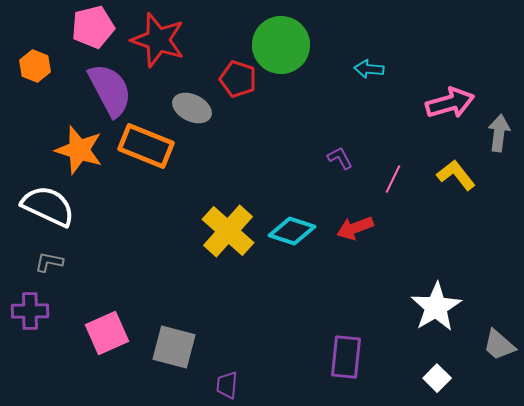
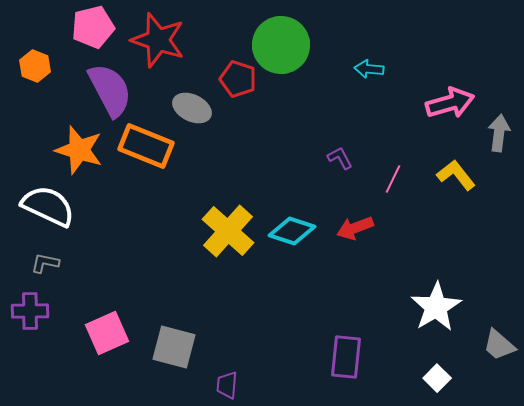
gray L-shape: moved 4 px left, 1 px down
